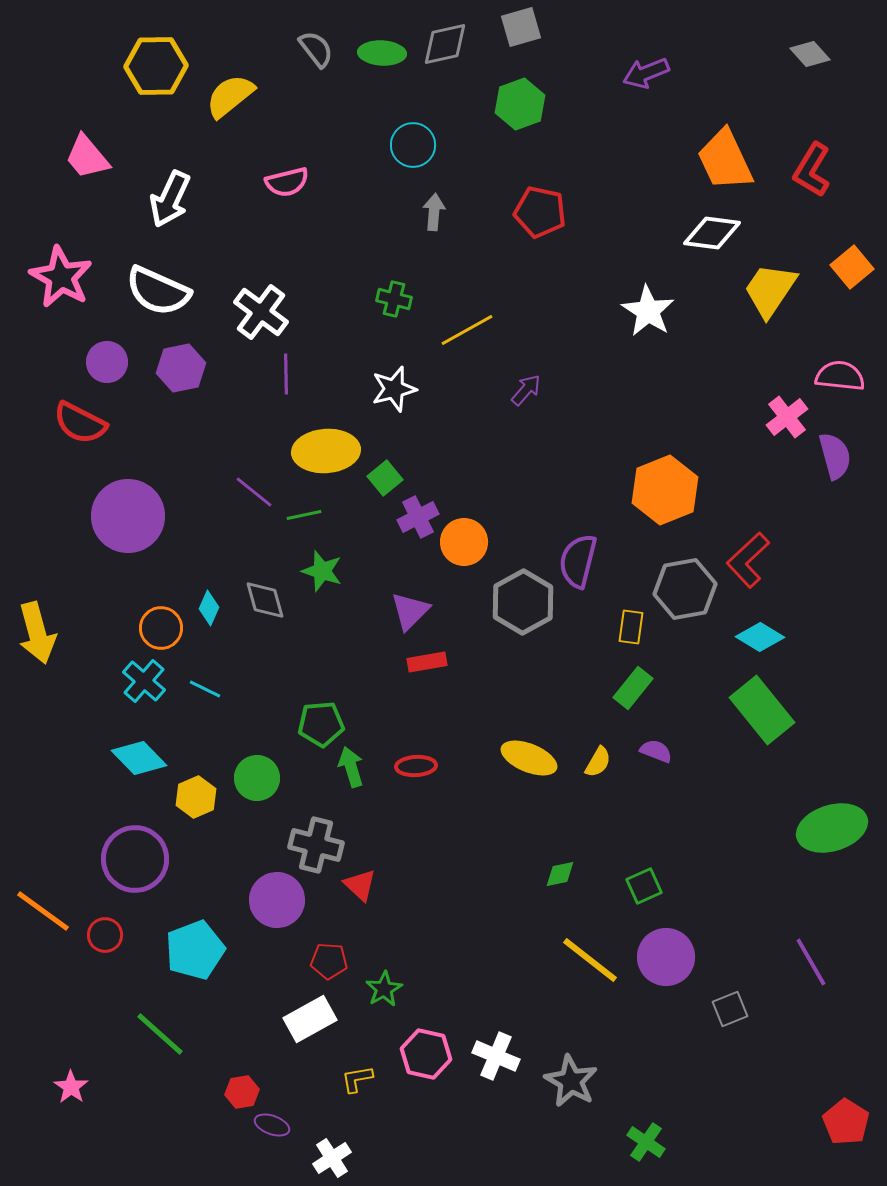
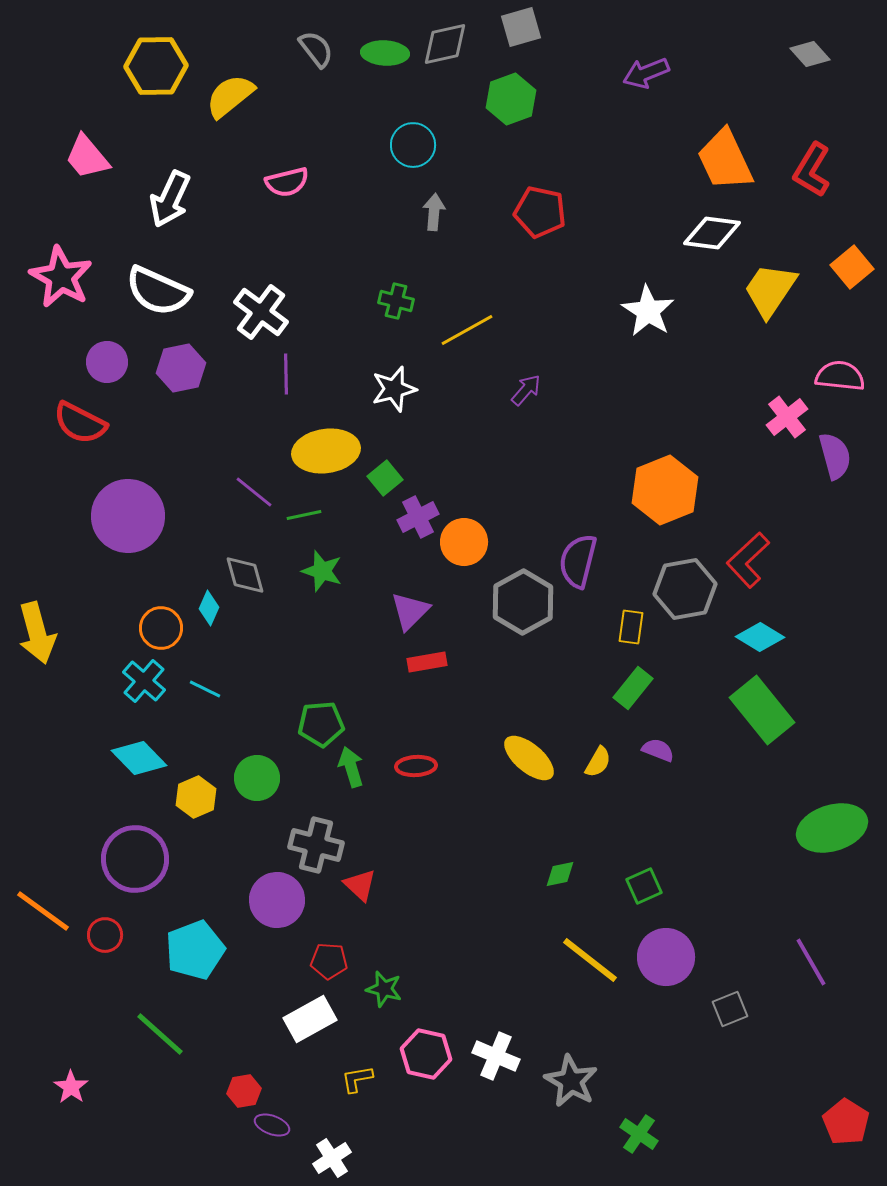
green ellipse at (382, 53): moved 3 px right
green hexagon at (520, 104): moved 9 px left, 5 px up
green cross at (394, 299): moved 2 px right, 2 px down
yellow ellipse at (326, 451): rotated 4 degrees counterclockwise
gray diamond at (265, 600): moved 20 px left, 25 px up
purple semicircle at (656, 751): moved 2 px right, 1 px up
yellow ellipse at (529, 758): rotated 18 degrees clockwise
green star at (384, 989): rotated 27 degrees counterclockwise
red hexagon at (242, 1092): moved 2 px right, 1 px up
green cross at (646, 1142): moved 7 px left, 8 px up
